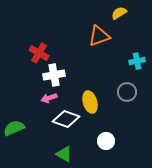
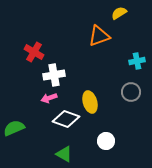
red cross: moved 5 px left, 1 px up
gray circle: moved 4 px right
